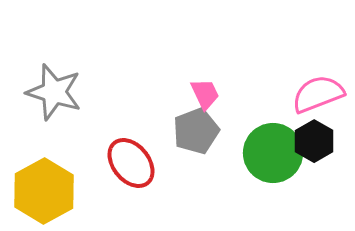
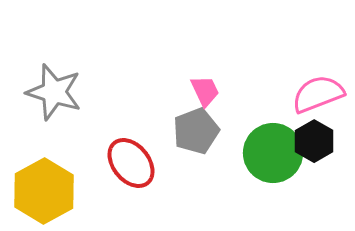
pink trapezoid: moved 3 px up
